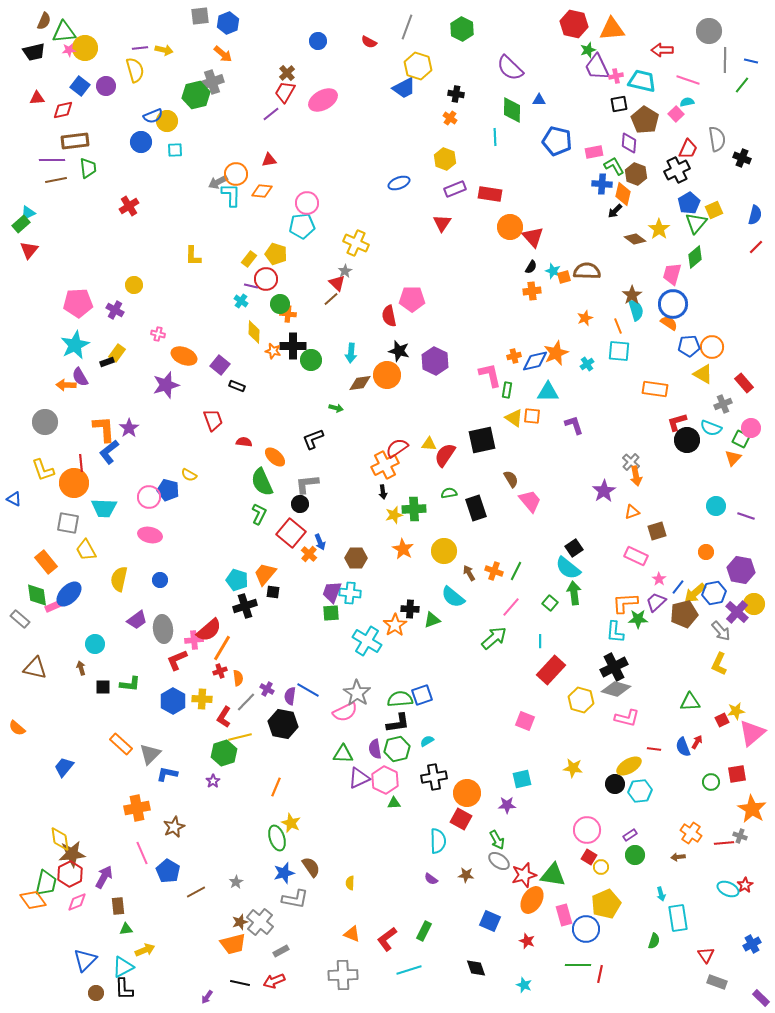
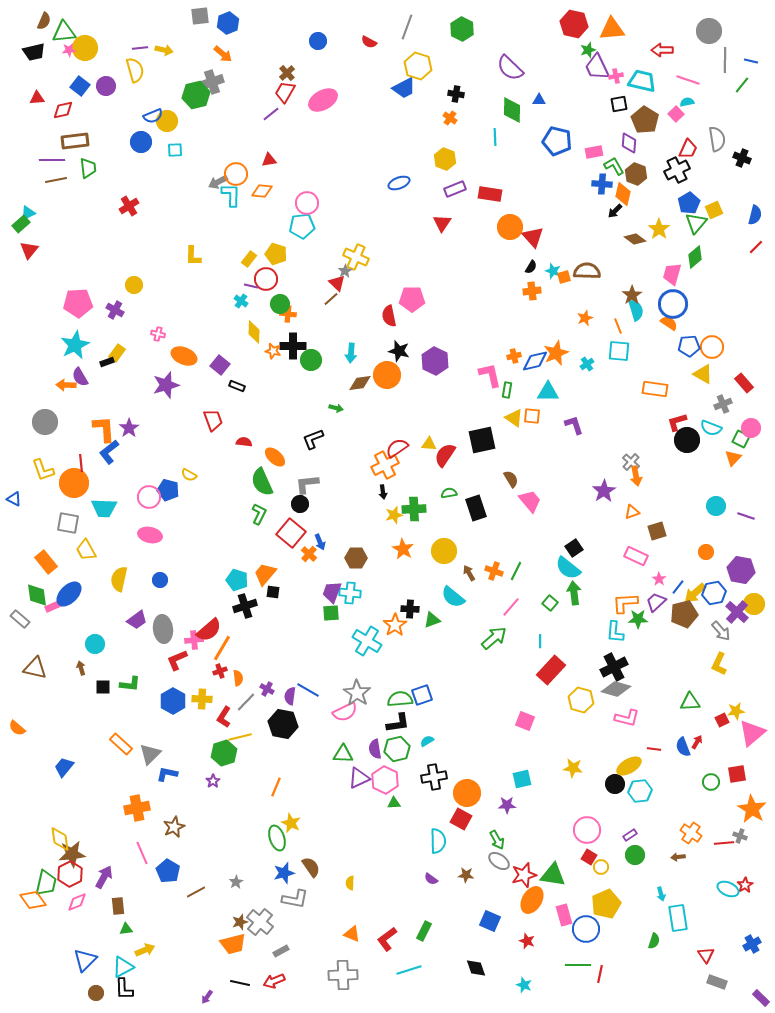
yellow cross at (356, 243): moved 14 px down
